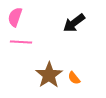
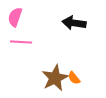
black arrow: rotated 45 degrees clockwise
brown star: moved 6 px right, 3 px down; rotated 8 degrees clockwise
